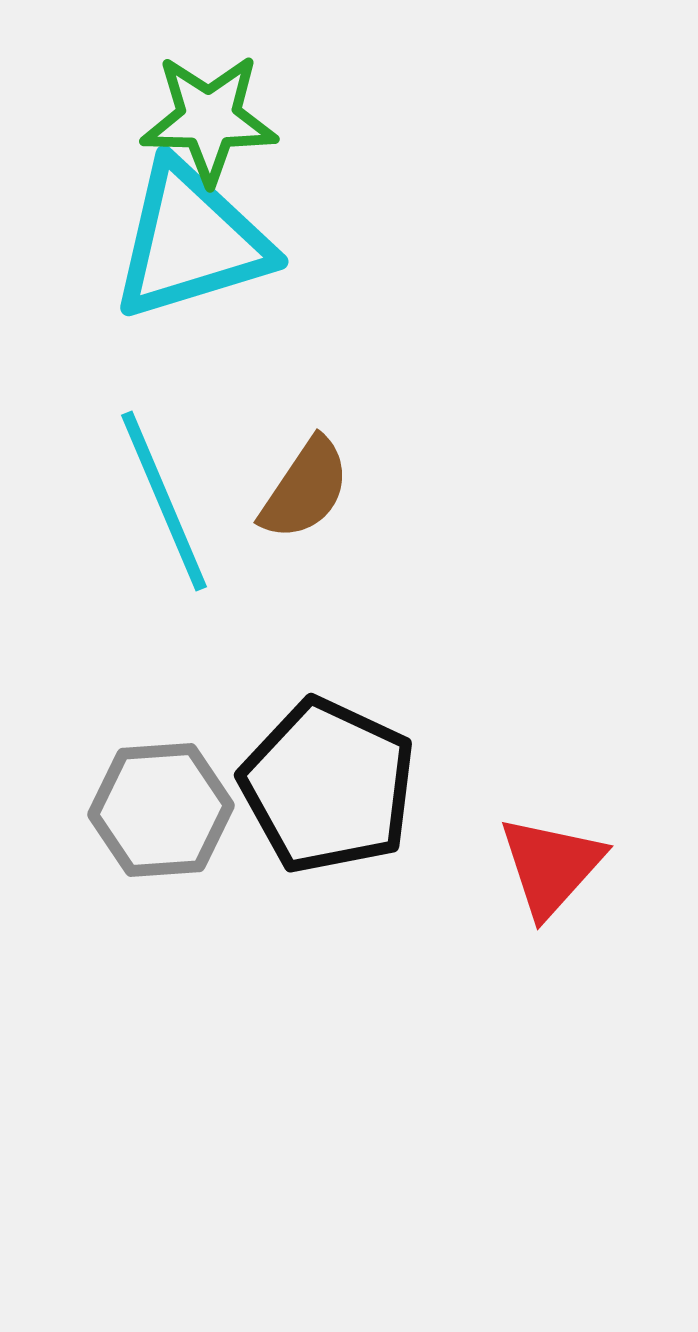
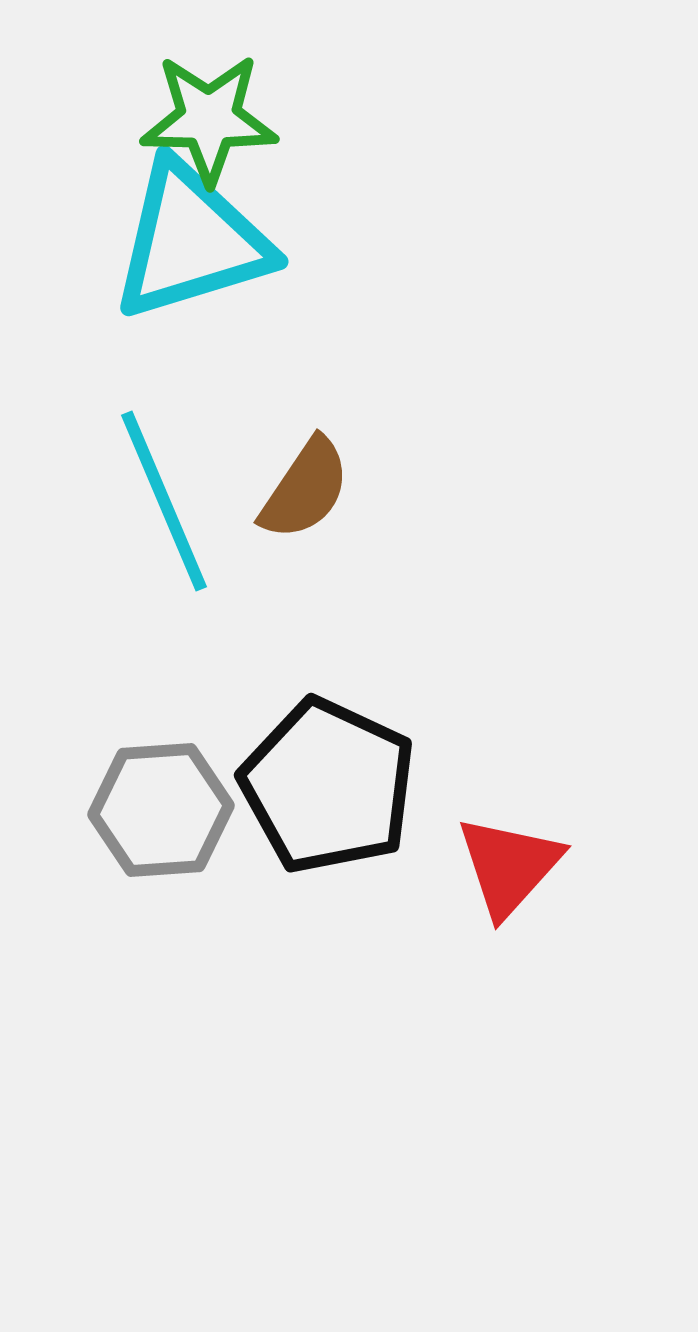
red triangle: moved 42 px left
